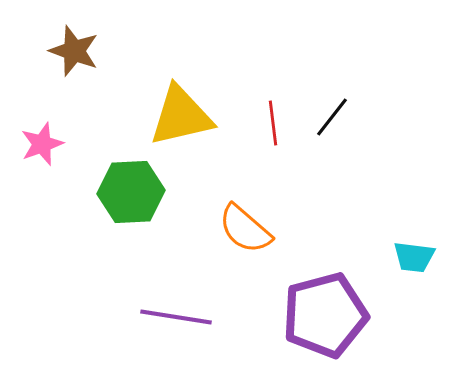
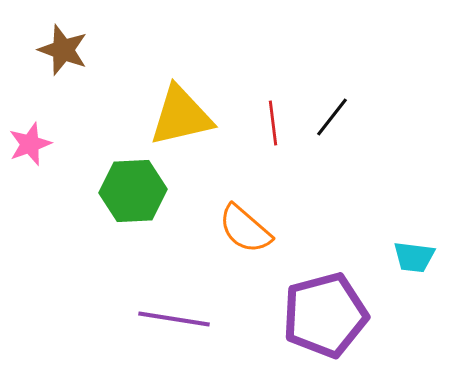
brown star: moved 11 px left, 1 px up
pink star: moved 12 px left
green hexagon: moved 2 px right, 1 px up
purple line: moved 2 px left, 2 px down
